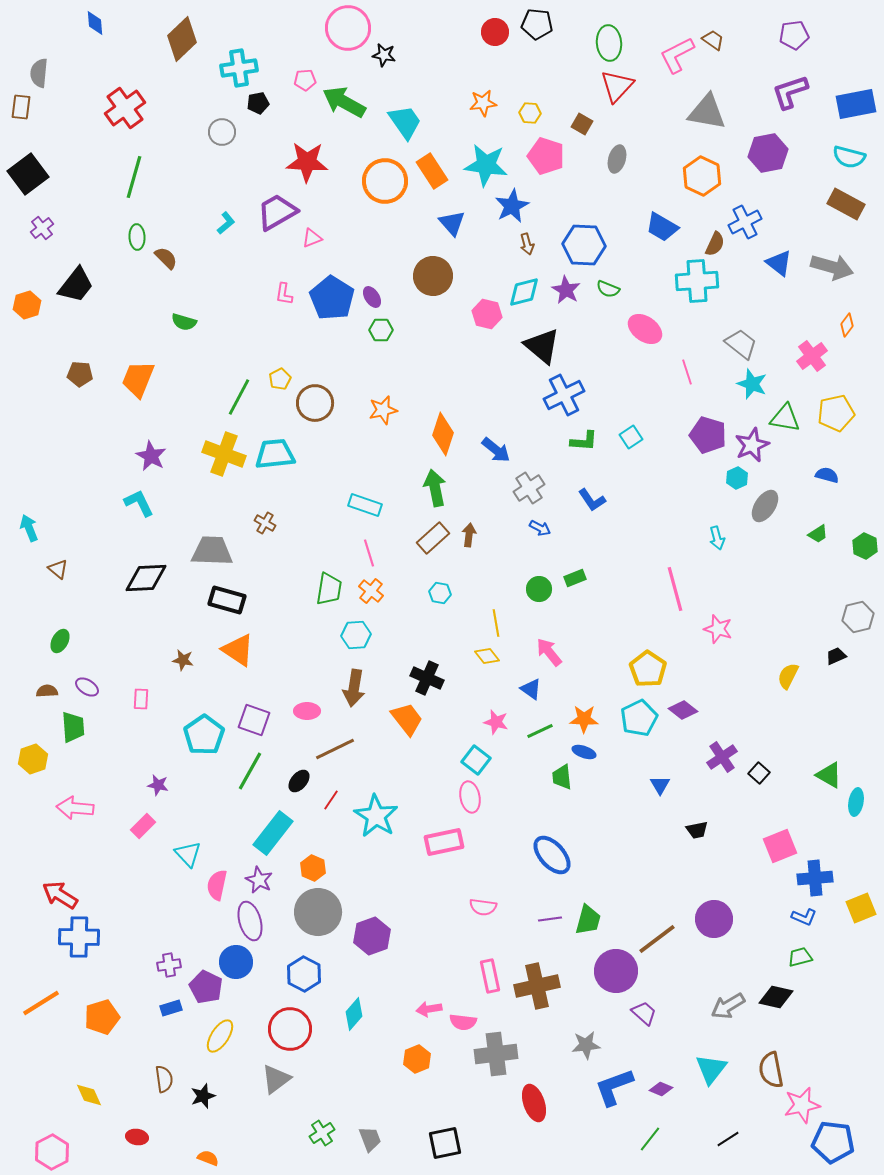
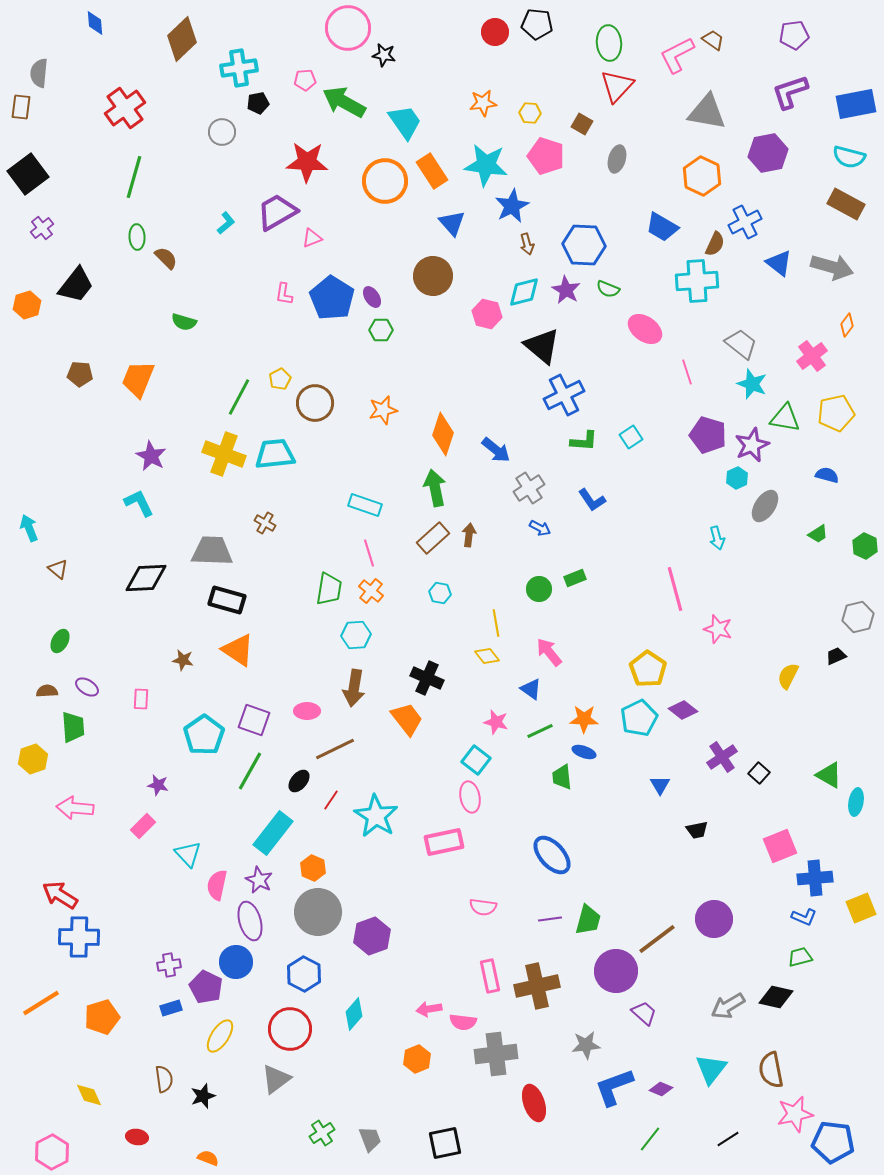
pink star at (802, 1105): moved 7 px left, 9 px down
